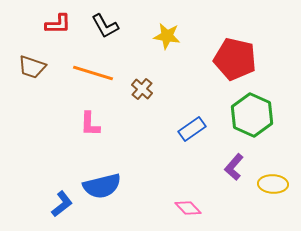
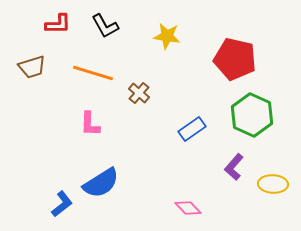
brown trapezoid: rotated 36 degrees counterclockwise
brown cross: moved 3 px left, 4 px down
blue semicircle: moved 1 px left, 3 px up; rotated 18 degrees counterclockwise
